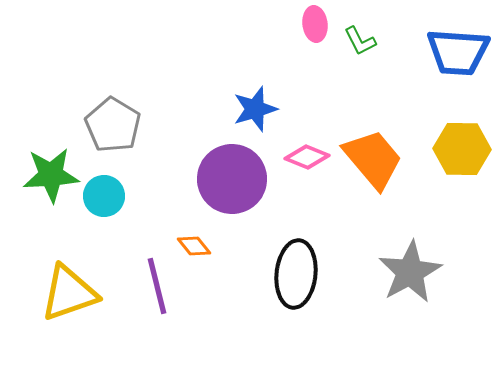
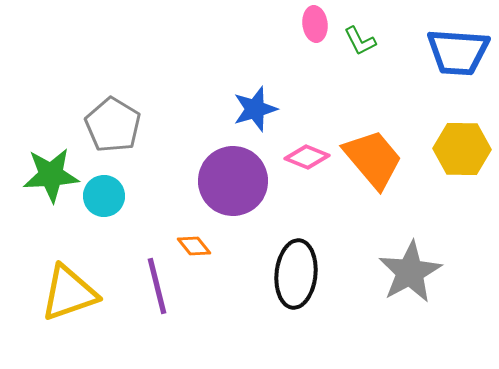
purple circle: moved 1 px right, 2 px down
